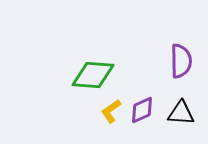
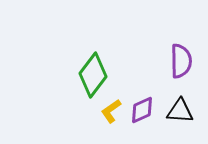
green diamond: rotated 57 degrees counterclockwise
black triangle: moved 1 px left, 2 px up
